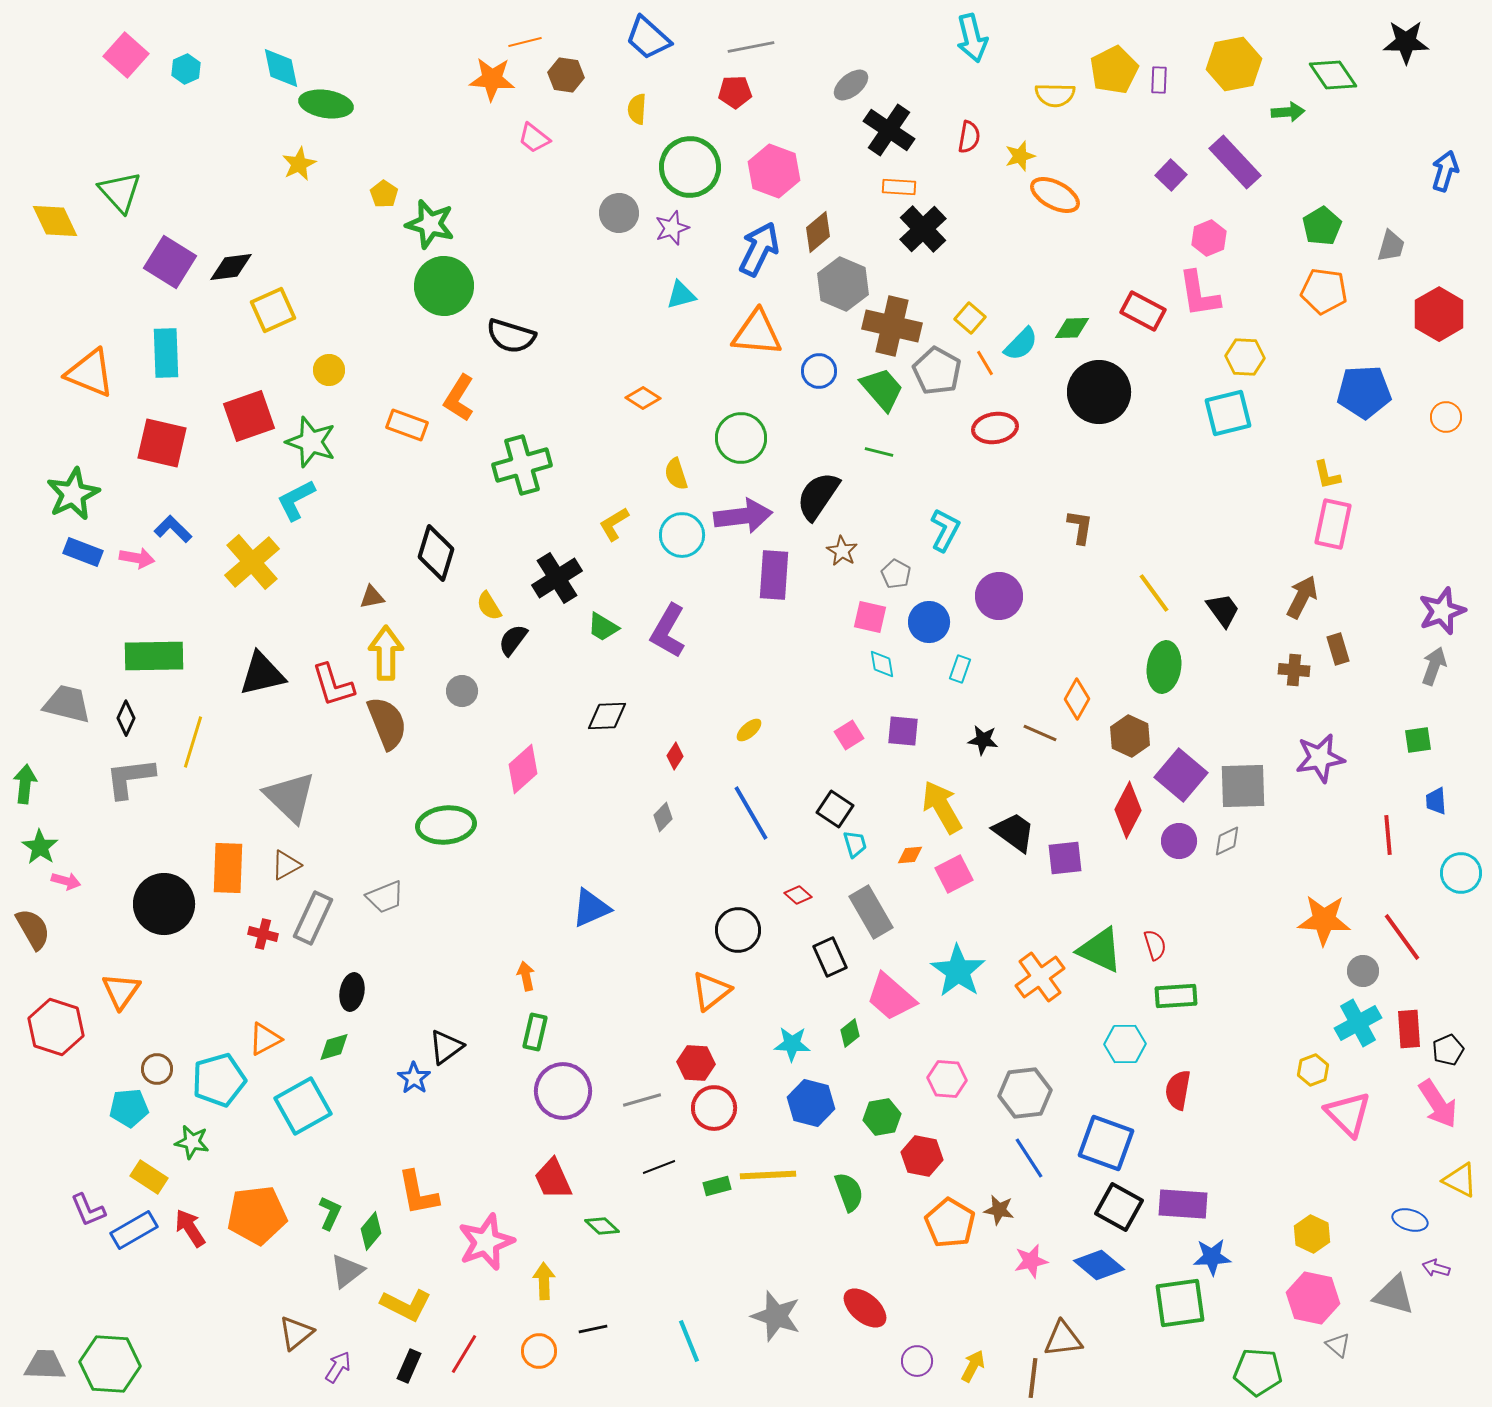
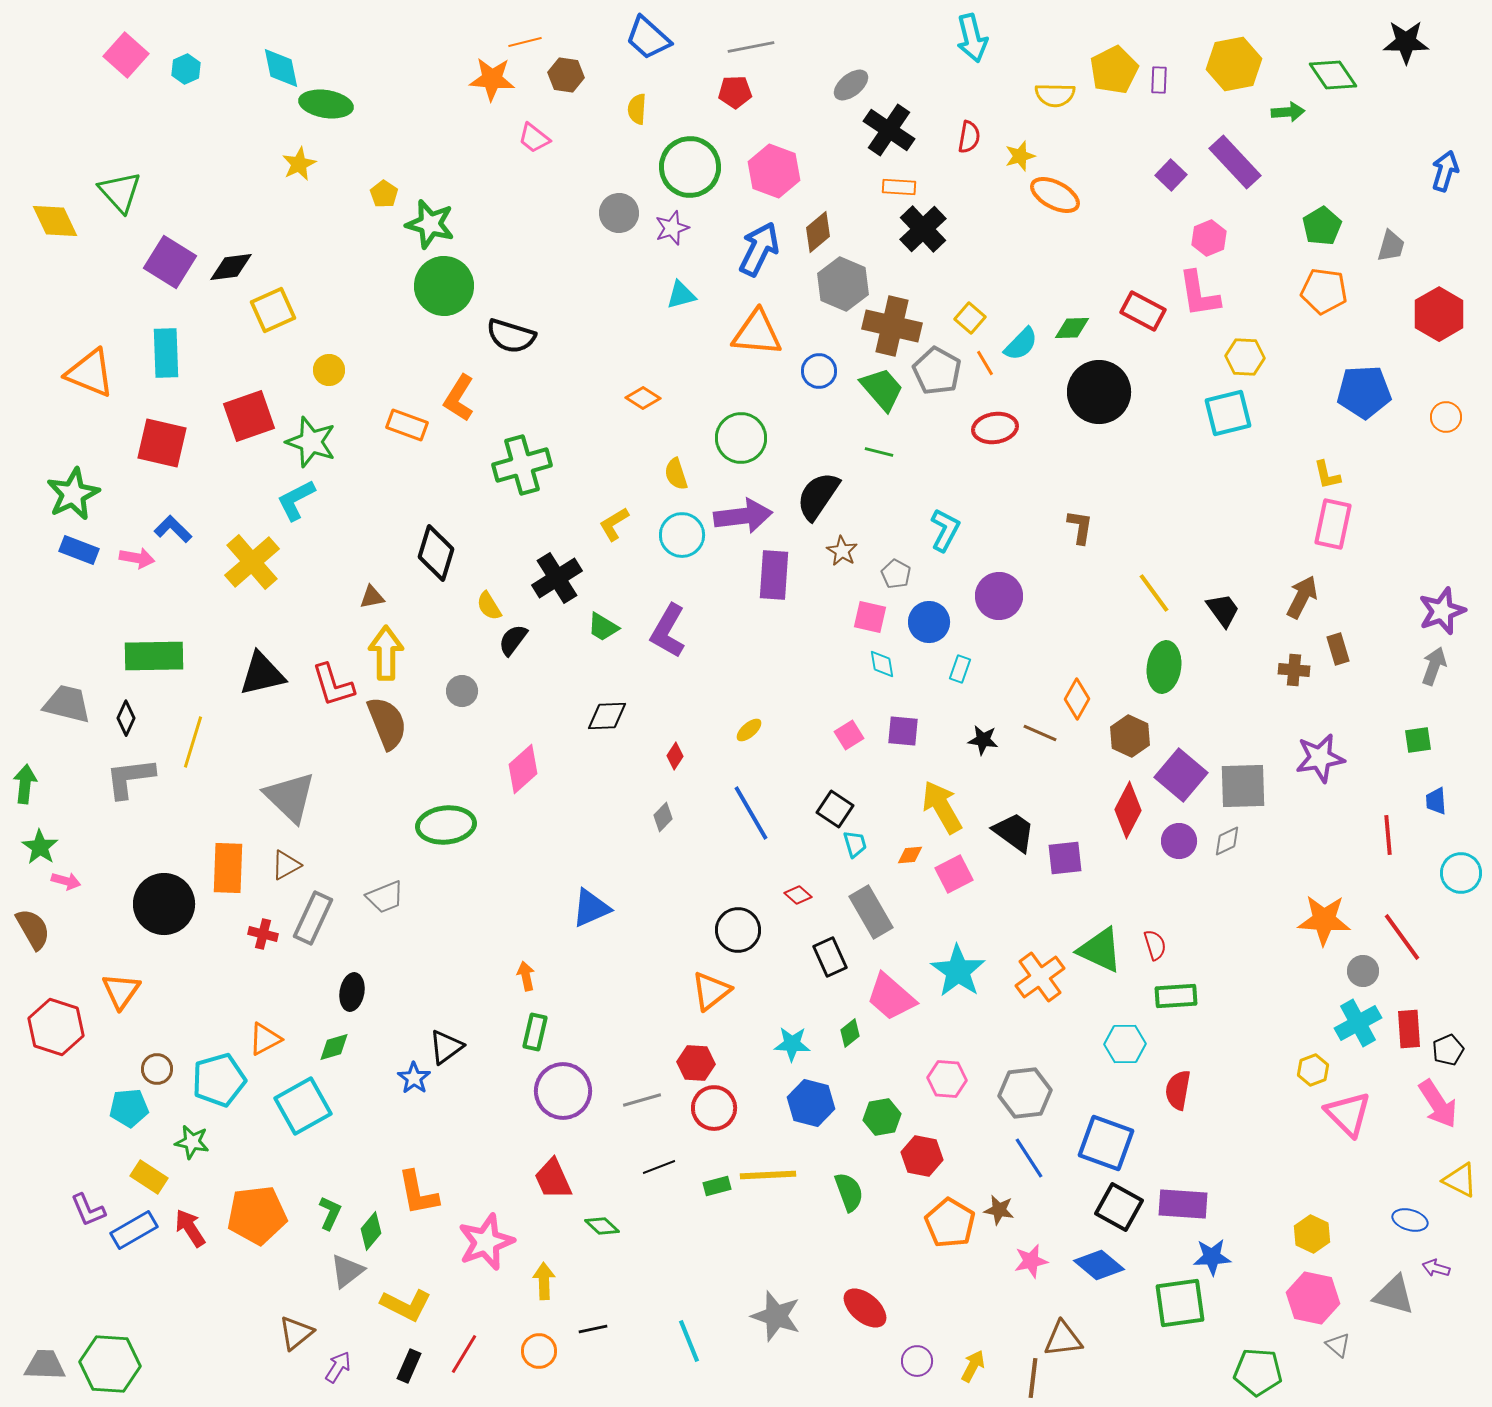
blue rectangle at (83, 552): moved 4 px left, 2 px up
